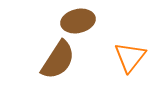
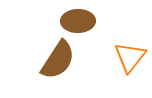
brown ellipse: rotated 12 degrees clockwise
